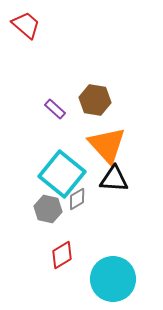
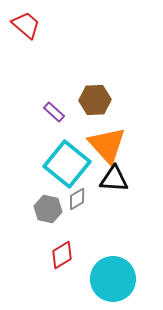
brown hexagon: rotated 12 degrees counterclockwise
purple rectangle: moved 1 px left, 3 px down
cyan square: moved 5 px right, 10 px up
